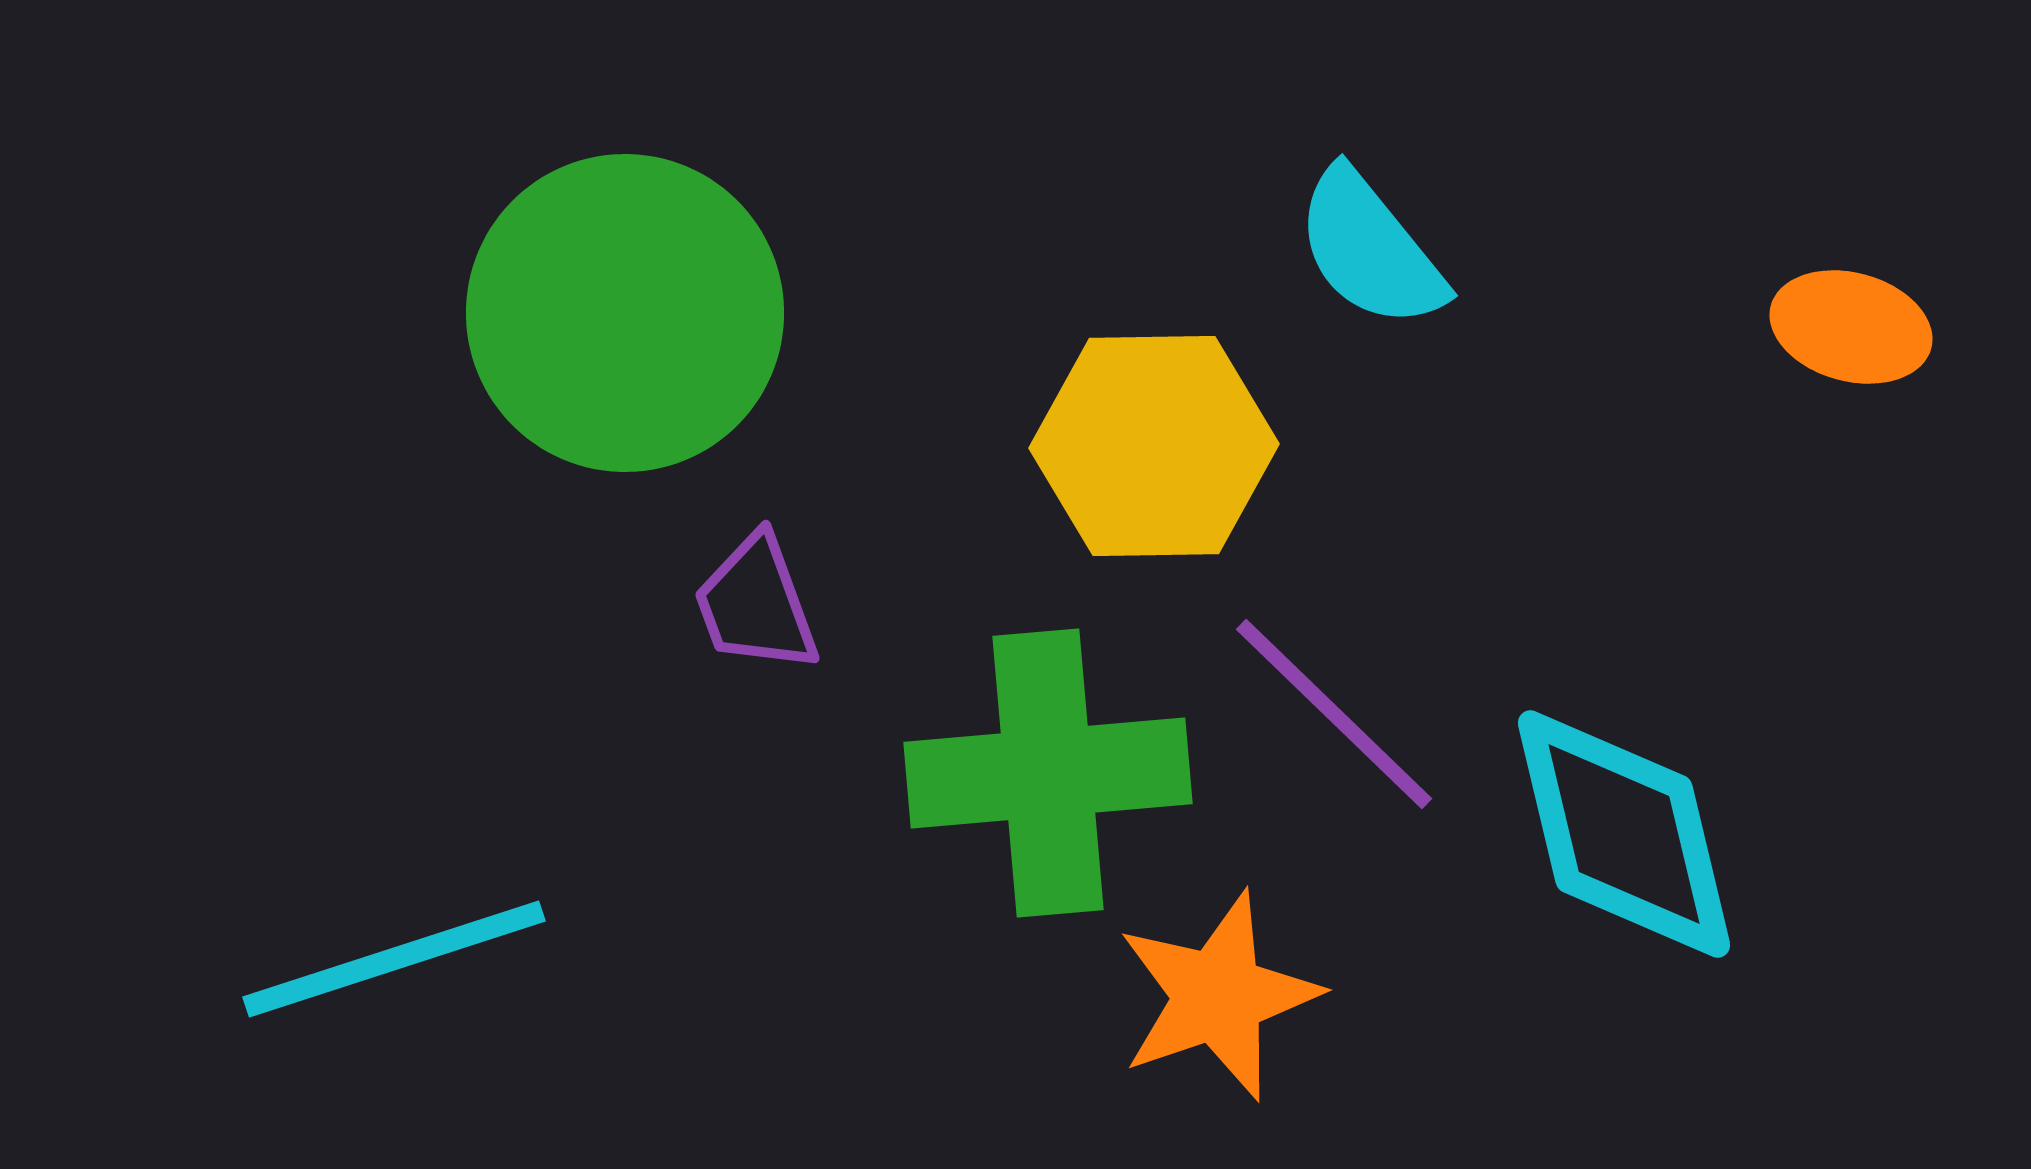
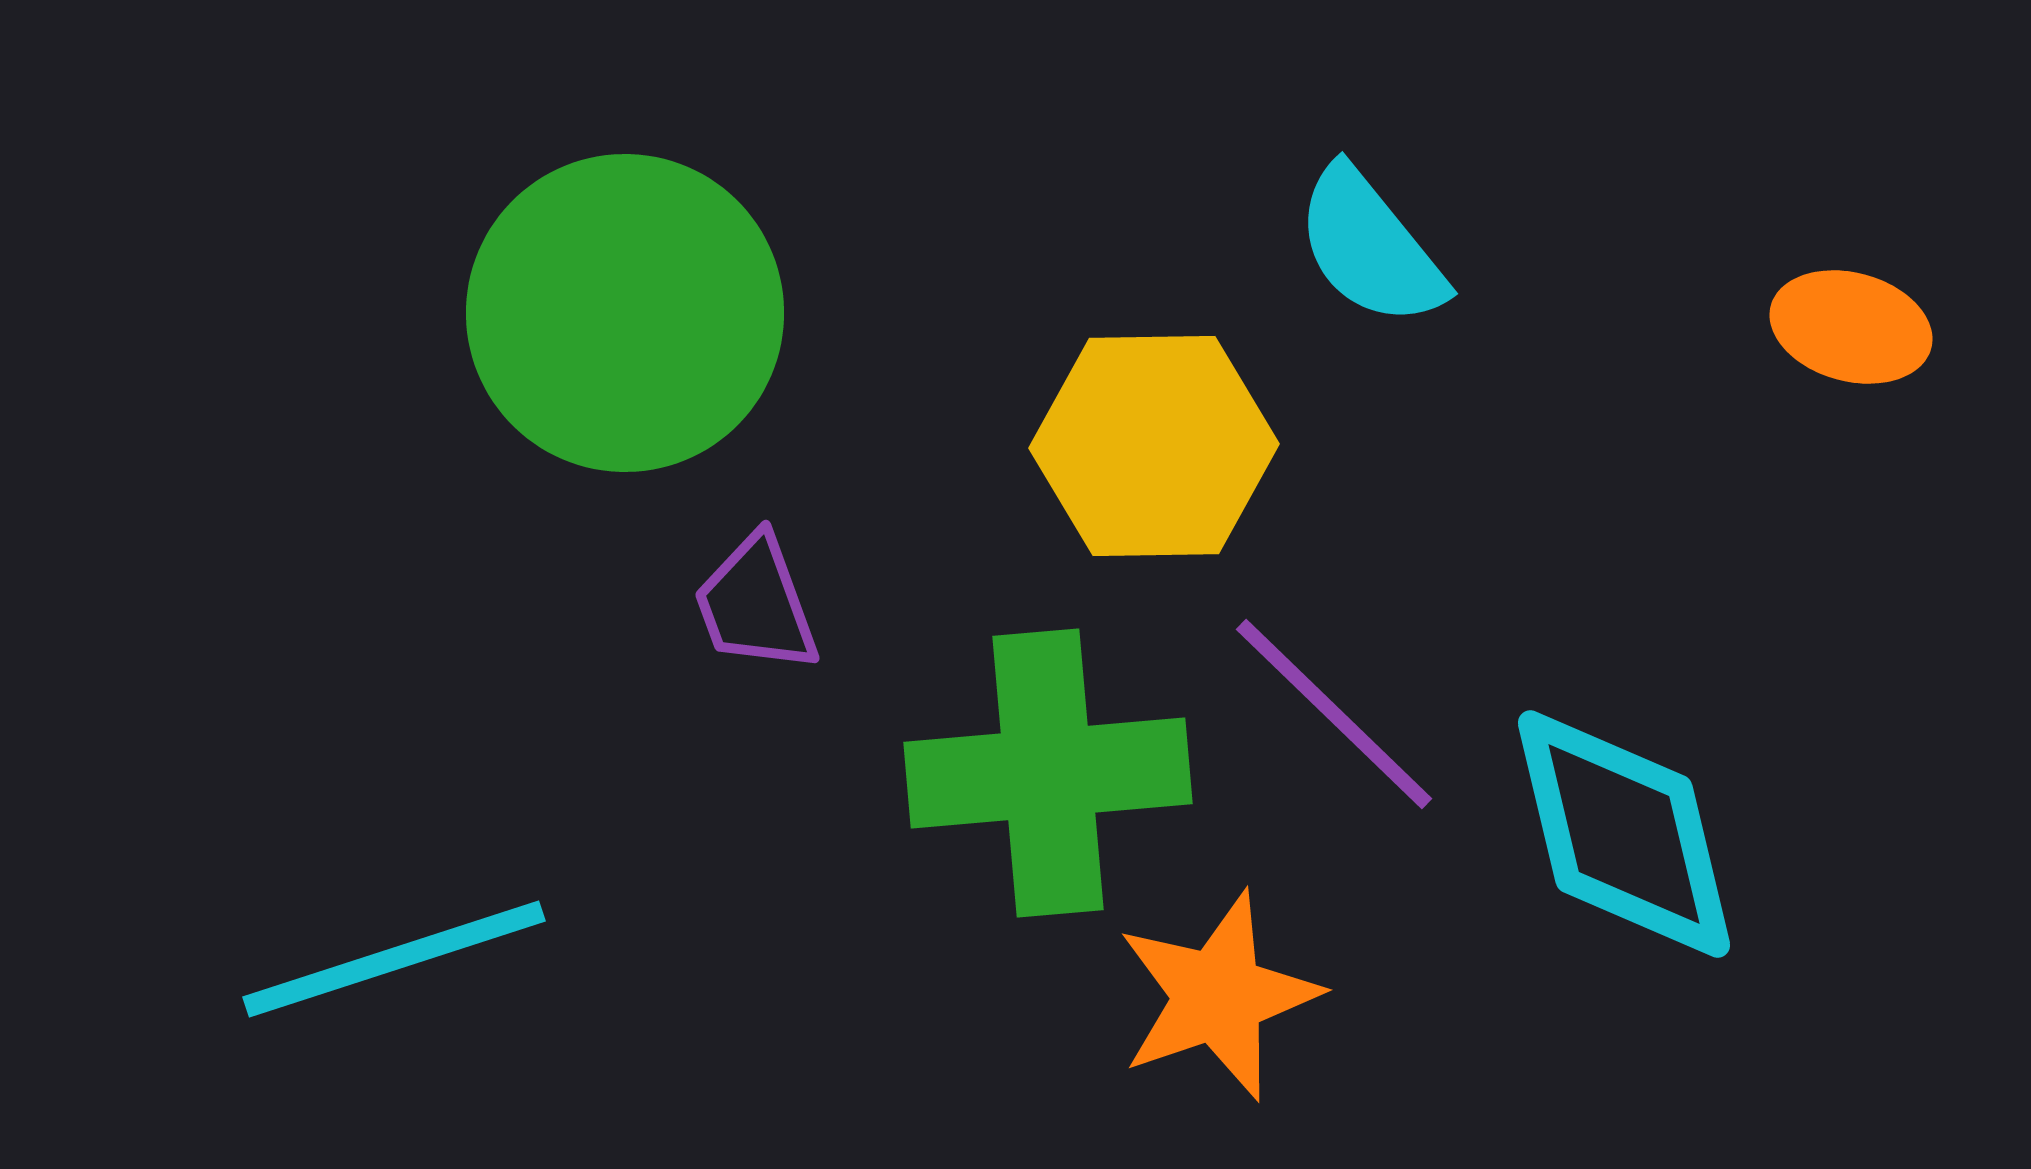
cyan semicircle: moved 2 px up
